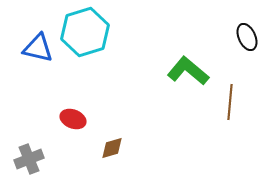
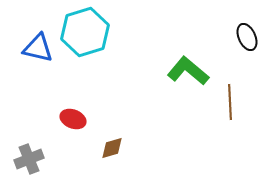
brown line: rotated 8 degrees counterclockwise
